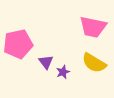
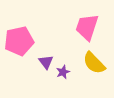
pink trapezoid: moved 6 px left; rotated 96 degrees clockwise
pink pentagon: moved 1 px right, 3 px up
yellow semicircle: rotated 15 degrees clockwise
